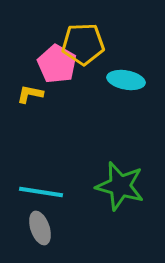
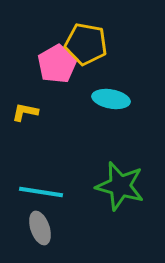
yellow pentagon: moved 3 px right; rotated 12 degrees clockwise
pink pentagon: rotated 12 degrees clockwise
cyan ellipse: moved 15 px left, 19 px down
yellow L-shape: moved 5 px left, 18 px down
